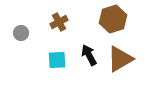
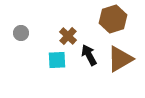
brown cross: moved 9 px right, 14 px down; rotated 18 degrees counterclockwise
